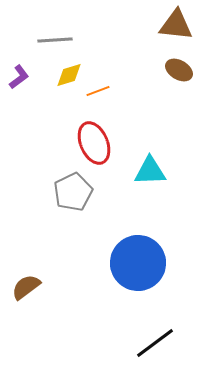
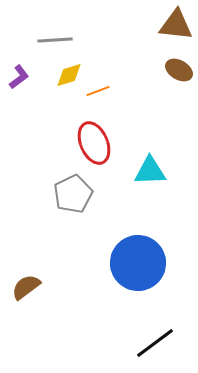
gray pentagon: moved 2 px down
